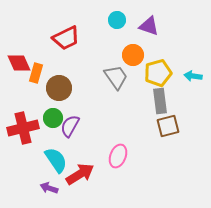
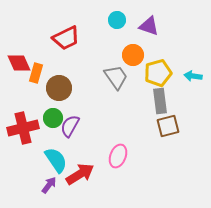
purple arrow: moved 3 px up; rotated 108 degrees clockwise
